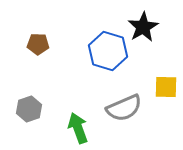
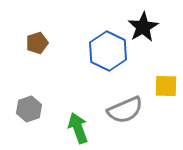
brown pentagon: moved 1 px left, 1 px up; rotated 20 degrees counterclockwise
blue hexagon: rotated 9 degrees clockwise
yellow square: moved 1 px up
gray semicircle: moved 1 px right, 2 px down
